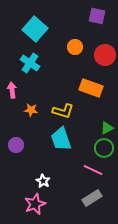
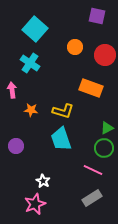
purple circle: moved 1 px down
